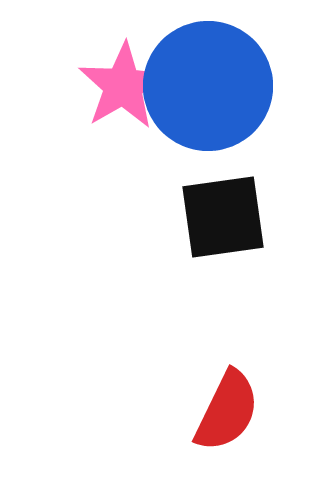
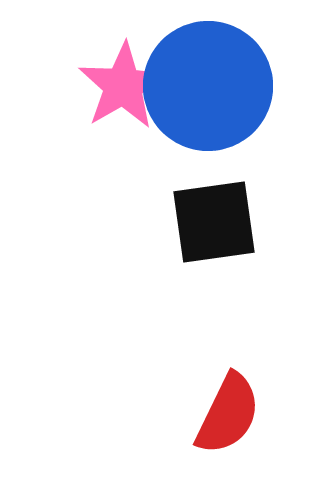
black square: moved 9 px left, 5 px down
red semicircle: moved 1 px right, 3 px down
